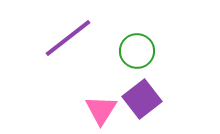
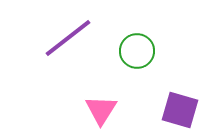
purple square: moved 38 px right, 11 px down; rotated 36 degrees counterclockwise
